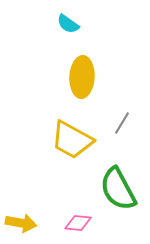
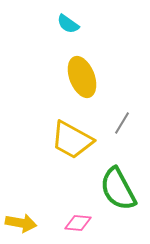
yellow ellipse: rotated 24 degrees counterclockwise
